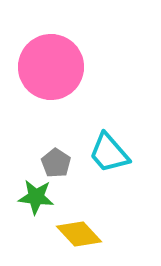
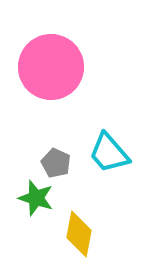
gray pentagon: rotated 8 degrees counterclockwise
green star: moved 1 px down; rotated 12 degrees clockwise
yellow diamond: rotated 54 degrees clockwise
